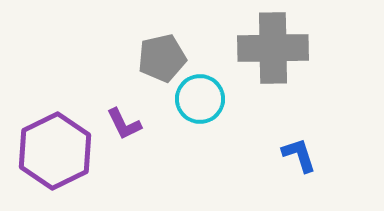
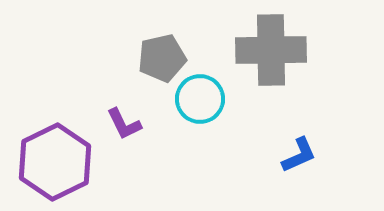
gray cross: moved 2 px left, 2 px down
purple hexagon: moved 11 px down
blue L-shape: rotated 84 degrees clockwise
